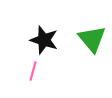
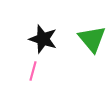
black star: moved 1 px left, 1 px up
